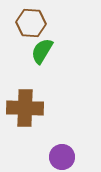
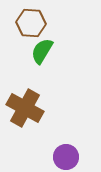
brown cross: rotated 27 degrees clockwise
purple circle: moved 4 px right
